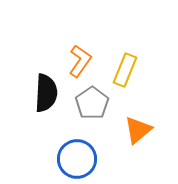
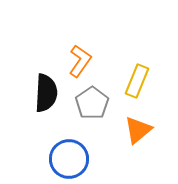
yellow rectangle: moved 12 px right, 11 px down
blue circle: moved 8 px left
